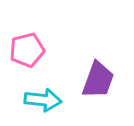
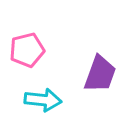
purple trapezoid: moved 2 px right, 6 px up
